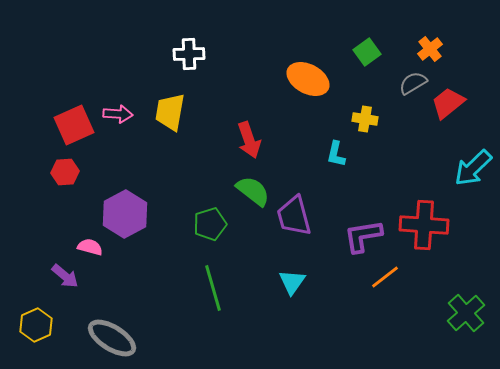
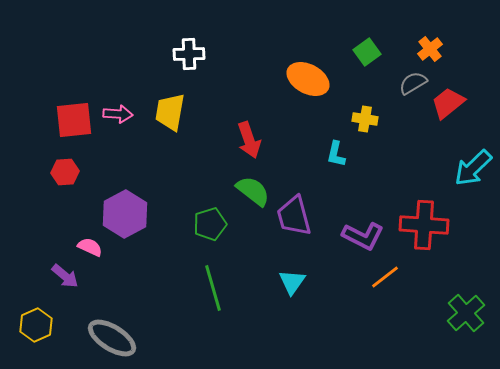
red square: moved 5 px up; rotated 18 degrees clockwise
purple L-shape: rotated 144 degrees counterclockwise
pink semicircle: rotated 10 degrees clockwise
